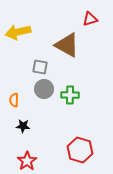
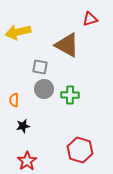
black star: rotated 16 degrees counterclockwise
